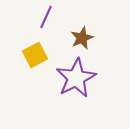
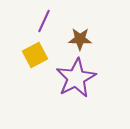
purple line: moved 2 px left, 4 px down
brown star: moved 2 px left, 1 px down; rotated 25 degrees clockwise
